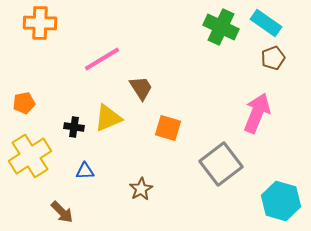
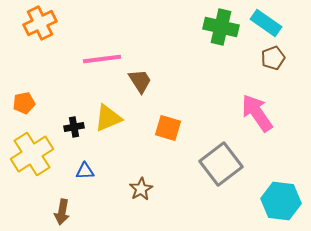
orange cross: rotated 28 degrees counterclockwise
green cross: rotated 12 degrees counterclockwise
pink line: rotated 24 degrees clockwise
brown trapezoid: moved 1 px left, 7 px up
pink arrow: rotated 57 degrees counterclockwise
black cross: rotated 18 degrees counterclockwise
yellow cross: moved 2 px right, 2 px up
cyan hexagon: rotated 9 degrees counterclockwise
brown arrow: rotated 55 degrees clockwise
